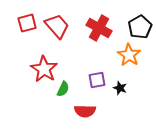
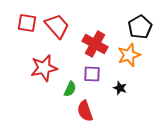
red square: rotated 24 degrees clockwise
red cross: moved 4 px left, 16 px down
orange star: rotated 20 degrees clockwise
red star: moved 1 px up; rotated 28 degrees clockwise
purple square: moved 5 px left, 6 px up; rotated 12 degrees clockwise
green semicircle: moved 7 px right
red semicircle: rotated 70 degrees clockwise
